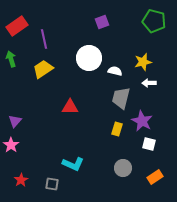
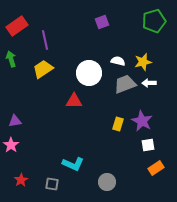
green pentagon: rotated 30 degrees counterclockwise
purple line: moved 1 px right, 1 px down
white circle: moved 15 px down
white semicircle: moved 3 px right, 10 px up
gray trapezoid: moved 4 px right, 14 px up; rotated 55 degrees clockwise
red triangle: moved 4 px right, 6 px up
purple triangle: rotated 40 degrees clockwise
yellow rectangle: moved 1 px right, 5 px up
white square: moved 1 px left, 1 px down; rotated 24 degrees counterclockwise
gray circle: moved 16 px left, 14 px down
orange rectangle: moved 1 px right, 9 px up
